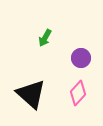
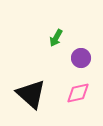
green arrow: moved 11 px right
pink diamond: rotated 35 degrees clockwise
